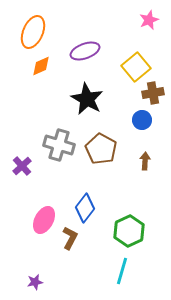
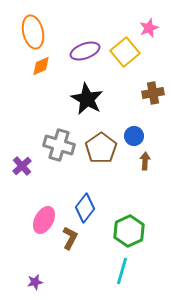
pink star: moved 8 px down
orange ellipse: rotated 36 degrees counterclockwise
yellow square: moved 11 px left, 15 px up
blue circle: moved 8 px left, 16 px down
brown pentagon: moved 1 px up; rotated 8 degrees clockwise
